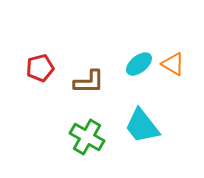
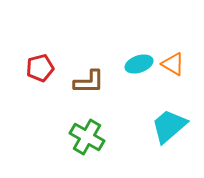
cyan ellipse: rotated 20 degrees clockwise
cyan trapezoid: moved 27 px right; rotated 87 degrees clockwise
